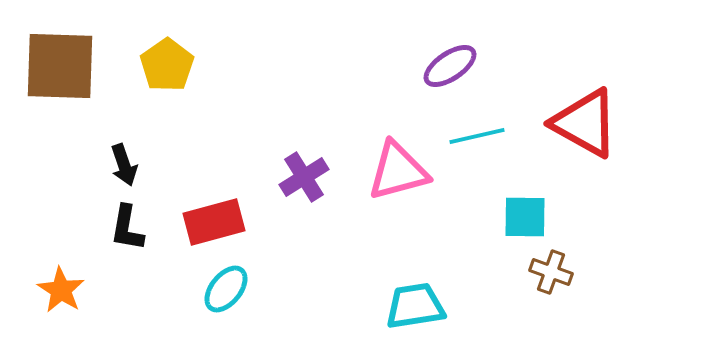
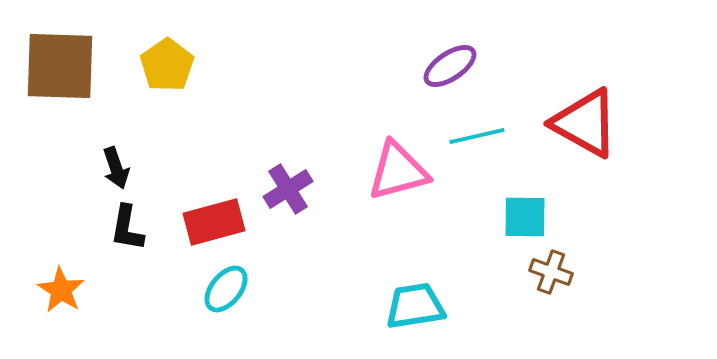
black arrow: moved 8 px left, 3 px down
purple cross: moved 16 px left, 12 px down
